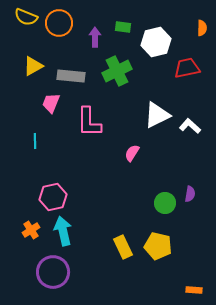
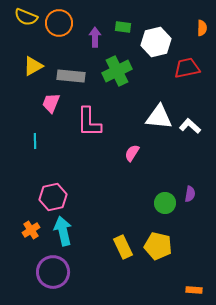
white triangle: moved 2 px right, 2 px down; rotated 32 degrees clockwise
